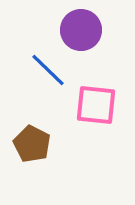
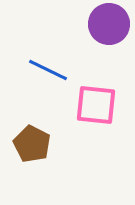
purple circle: moved 28 px right, 6 px up
blue line: rotated 18 degrees counterclockwise
